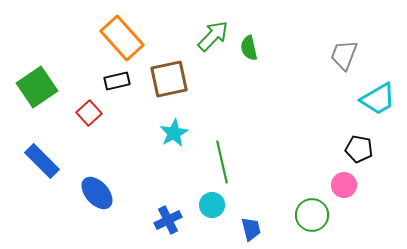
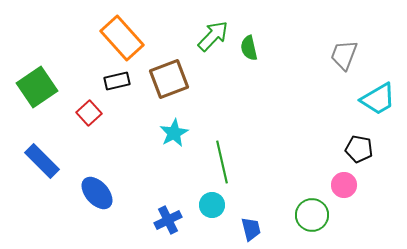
brown square: rotated 9 degrees counterclockwise
